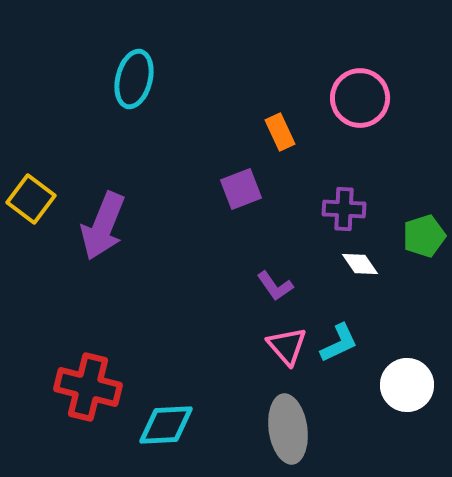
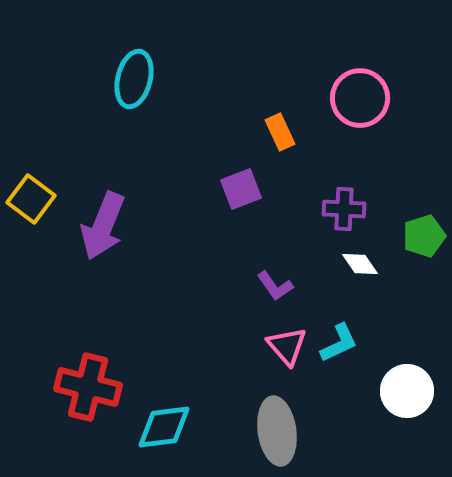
white circle: moved 6 px down
cyan diamond: moved 2 px left, 2 px down; rotated 4 degrees counterclockwise
gray ellipse: moved 11 px left, 2 px down
